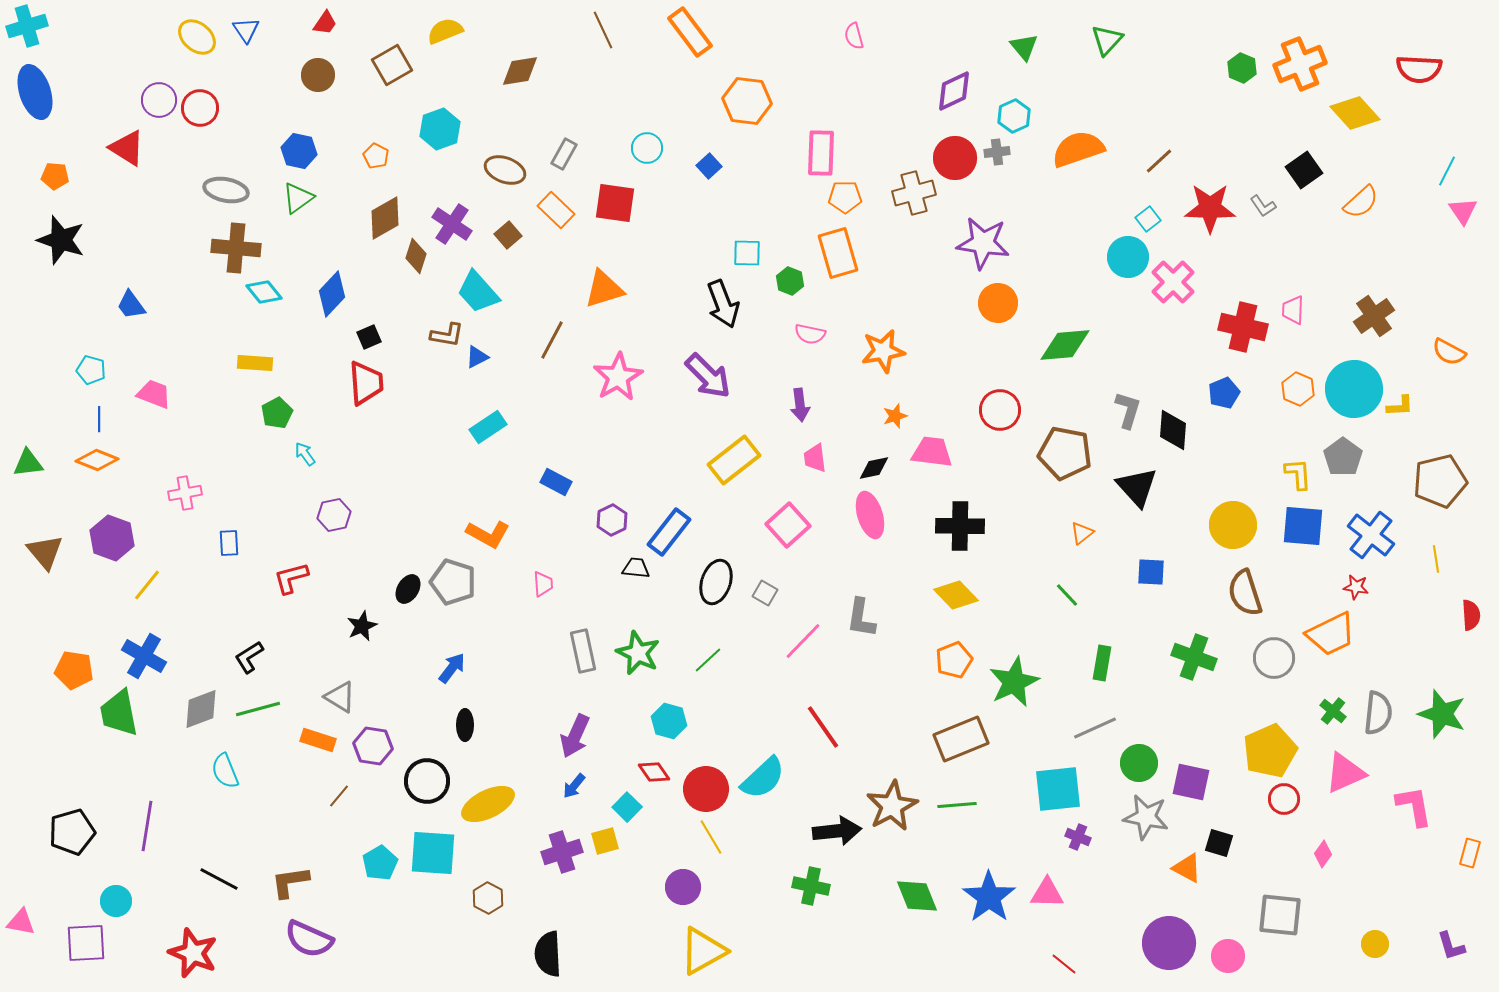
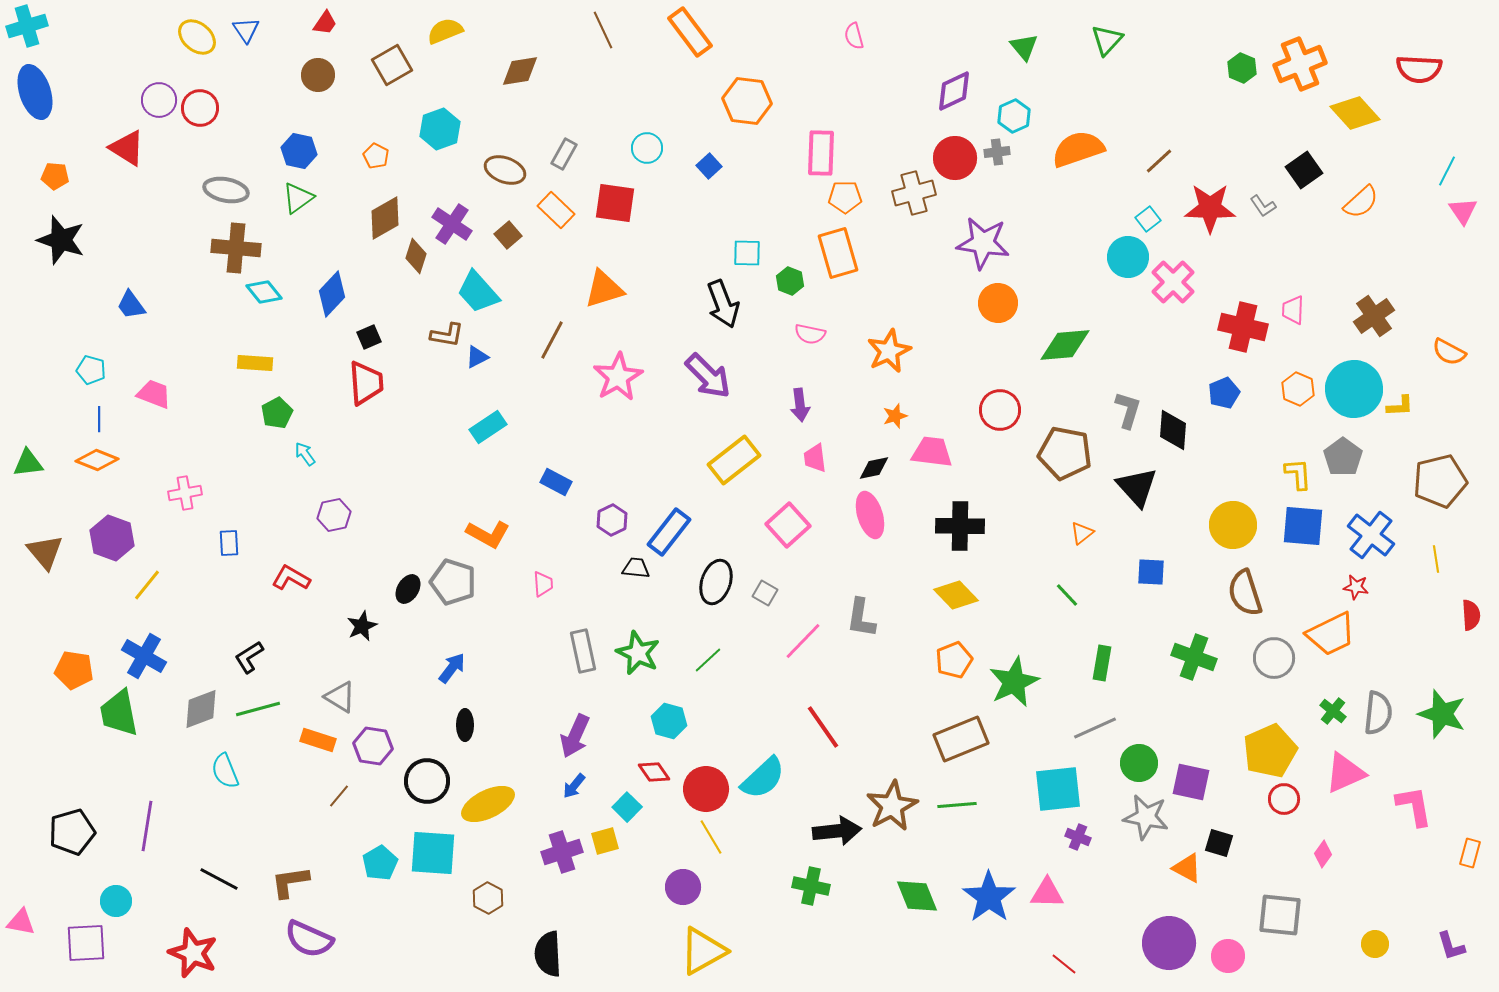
orange star at (883, 351): moved 6 px right; rotated 15 degrees counterclockwise
red L-shape at (291, 578): rotated 45 degrees clockwise
